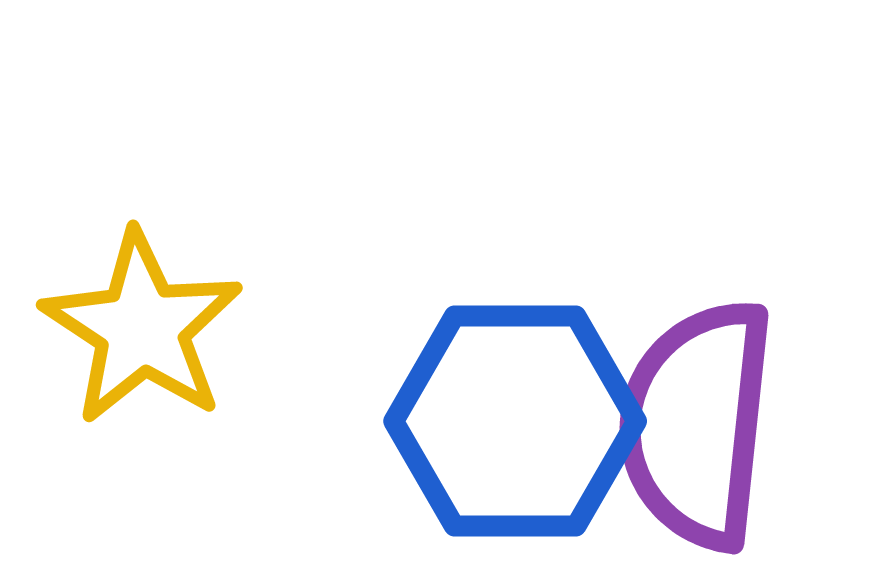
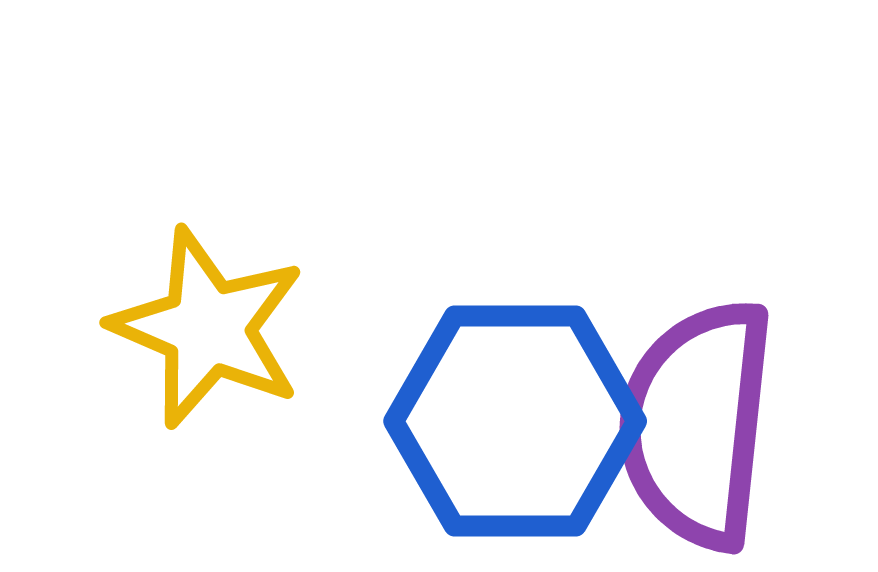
yellow star: moved 66 px right; rotated 10 degrees counterclockwise
